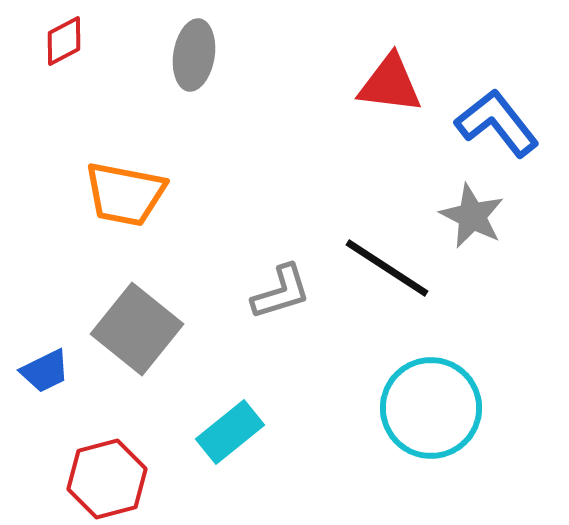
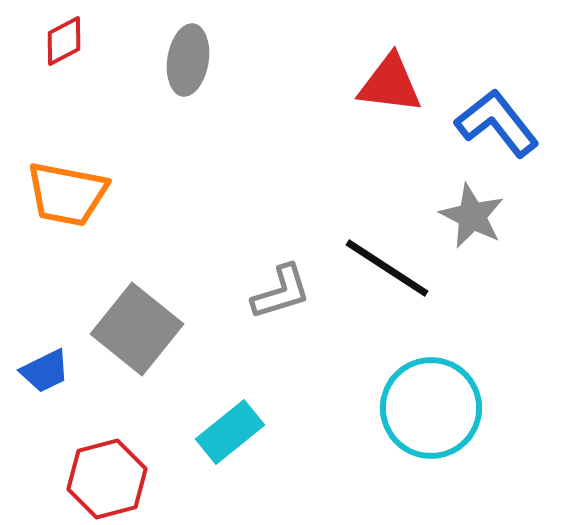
gray ellipse: moved 6 px left, 5 px down
orange trapezoid: moved 58 px left
